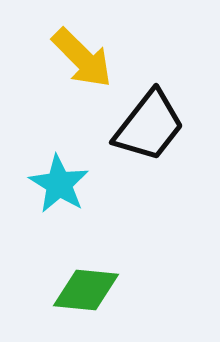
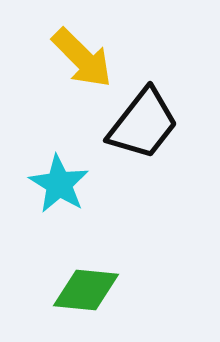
black trapezoid: moved 6 px left, 2 px up
